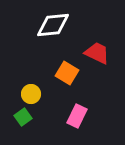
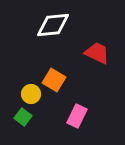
orange square: moved 13 px left, 7 px down
green square: rotated 18 degrees counterclockwise
